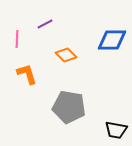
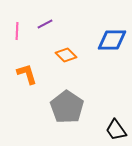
pink line: moved 8 px up
gray pentagon: moved 2 px left; rotated 24 degrees clockwise
black trapezoid: rotated 45 degrees clockwise
